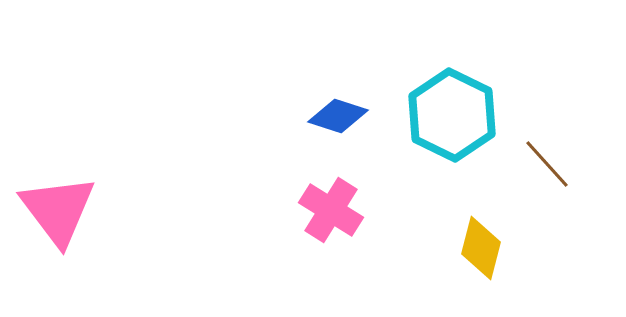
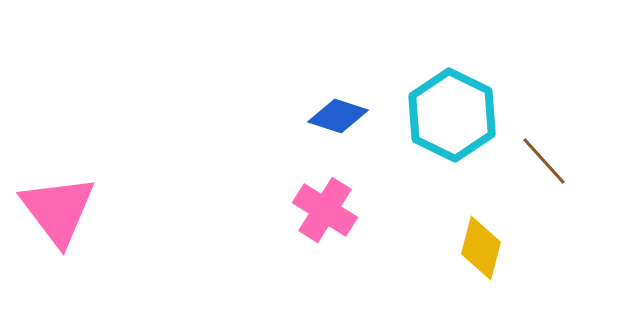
brown line: moved 3 px left, 3 px up
pink cross: moved 6 px left
